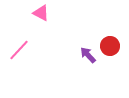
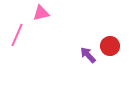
pink triangle: rotated 42 degrees counterclockwise
pink line: moved 2 px left, 15 px up; rotated 20 degrees counterclockwise
